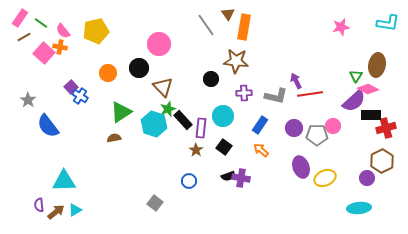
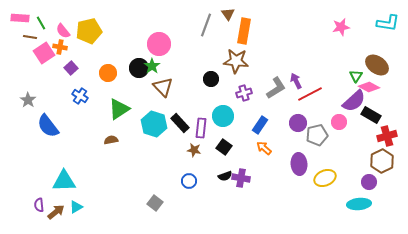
pink rectangle at (20, 18): rotated 60 degrees clockwise
green line at (41, 23): rotated 24 degrees clockwise
gray line at (206, 25): rotated 55 degrees clockwise
orange rectangle at (244, 27): moved 4 px down
yellow pentagon at (96, 31): moved 7 px left
brown line at (24, 37): moved 6 px right; rotated 40 degrees clockwise
pink square at (44, 53): rotated 15 degrees clockwise
brown ellipse at (377, 65): rotated 65 degrees counterclockwise
purple square at (71, 87): moved 19 px up
pink diamond at (368, 89): moved 1 px right, 2 px up
purple cross at (244, 93): rotated 14 degrees counterclockwise
red line at (310, 94): rotated 20 degrees counterclockwise
gray L-shape at (276, 96): moved 8 px up; rotated 45 degrees counterclockwise
green star at (168, 109): moved 16 px left, 43 px up; rotated 14 degrees counterclockwise
green triangle at (121, 112): moved 2 px left, 3 px up
black rectangle at (371, 115): rotated 30 degrees clockwise
black rectangle at (183, 120): moved 3 px left, 3 px down
pink circle at (333, 126): moved 6 px right, 4 px up
purple circle at (294, 128): moved 4 px right, 5 px up
red cross at (386, 128): moved 1 px right, 8 px down
gray pentagon at (317, 135): rotated 15 degrees counterclockwise
brown semicircle at (114, 138): moved 3 px left, 2 px down
brown star at (196, 150): moved 2 px left; rotated 24 degrees counterclockwise
orange arrow at (261, 150): moved 3 px right, 2 px up
purple ellipse at (301, 167): moved 2 px left, 3 px up; rotated 15 degrees clockwise
black semicircle at (228, 176): moved 3 px left
purple circle at (367, 178): moved 2 px right, 4 px down
cyan ellipse at (359, 208): moved 4 px up
cyan triangle at (75, 210): moved 1 px right, 3 px up
